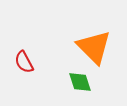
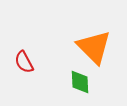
green diamond: rotated 15 degrees clockwise
